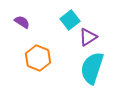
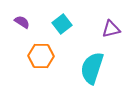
cyan square: moved 8 px left, 4 px down
purple triangle: moved 23 px right, 8 px up; rotated 18 degrees clockwise
orange hexagon: moved 3 px right, 2 px up; rotated 20 degrees counterclockwise
